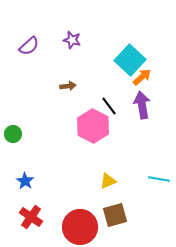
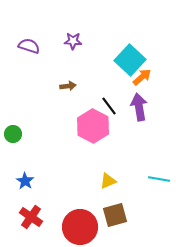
purple star: moved 1 px right, 1 px down; rotated 12 degrees counterclockwise
purple semicircle: rotated 120 degrees counterclockwise
purple arrow: moved 3 px left, 2 px down
